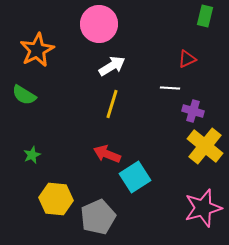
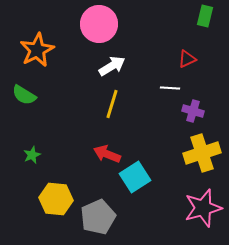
yellow cross: moved 3 px left, 7 px down; rotated 33 degrees clockwise
